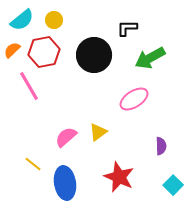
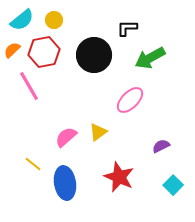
pink ellipse: moved 4 px left, 1 px down; rotated 12 degrees counterclockwise
purple semicircle: rotated 114 degrees counterclockwise
